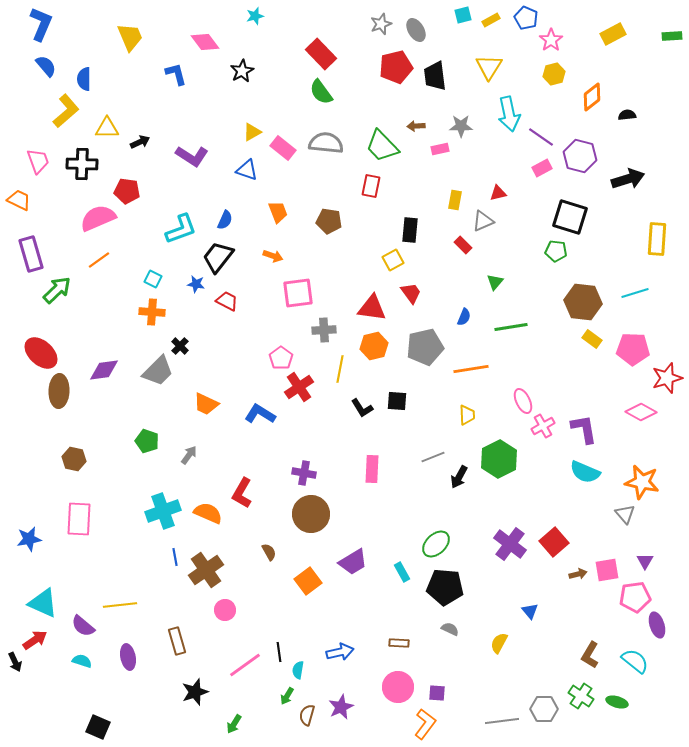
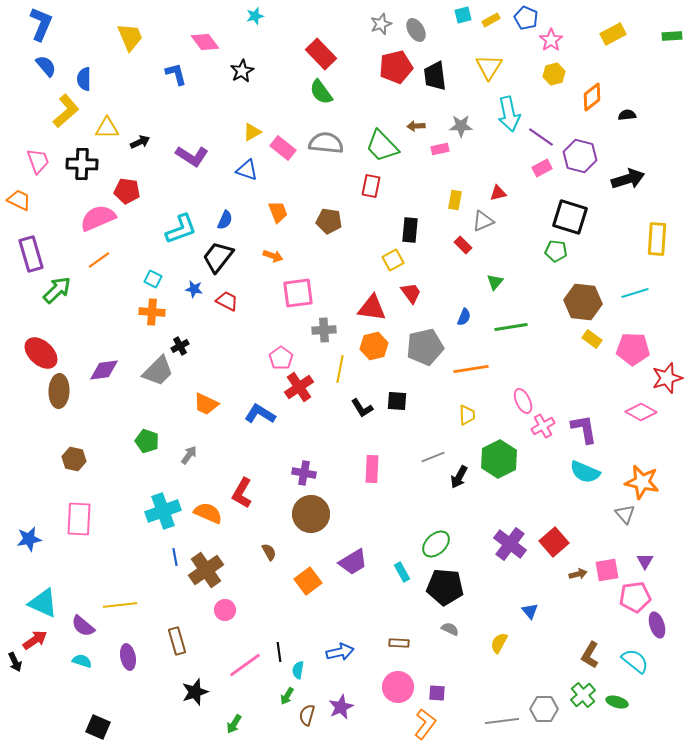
blue star at (196, 284): moved 2 px left, 5 px down
black cross at (180, 346): rotated 18 degrees clockwise
green cross at (581, 696): moved 2 px right, 1 px up; rotated 15 degrees clockwise
